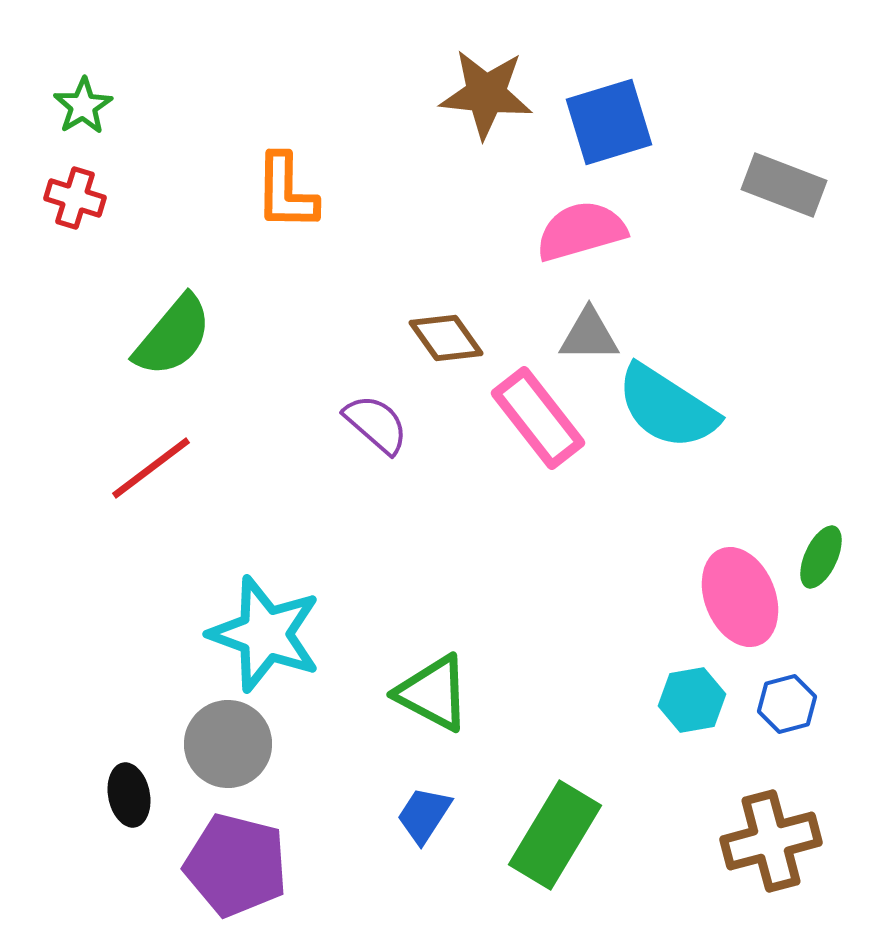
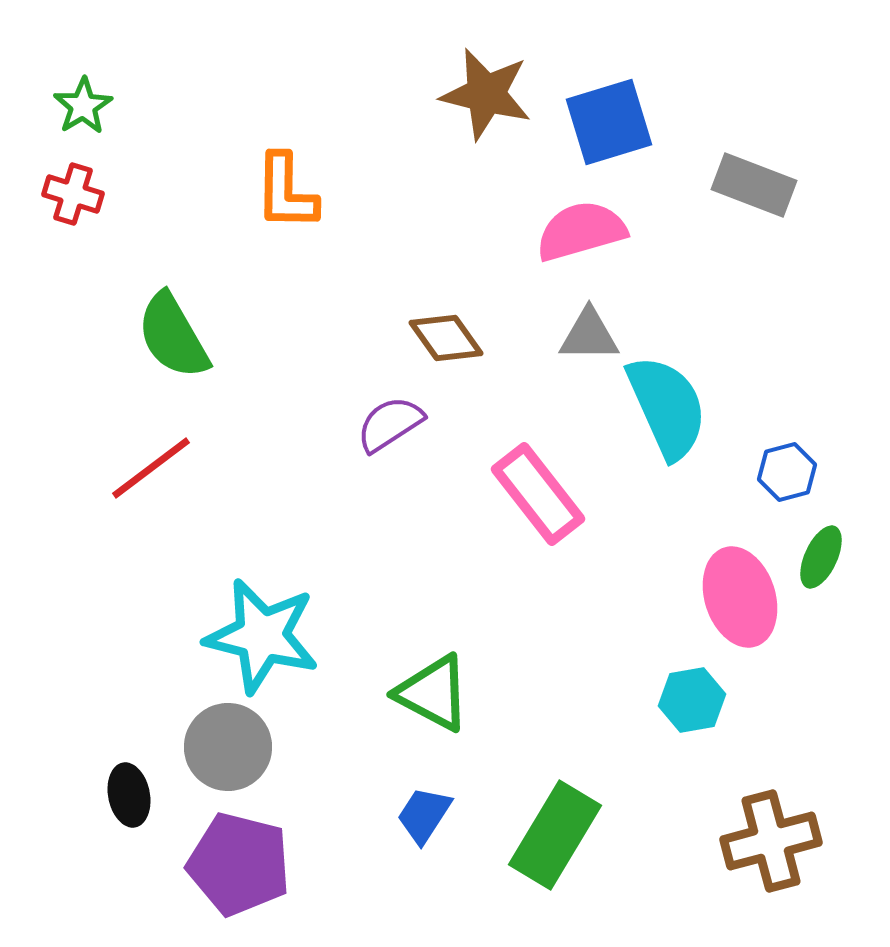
brown star: rotated 8 degrees clockwise
gray rectangle: moved 30 px left
red cross: moved 2 px left, 4 px up
green semicircle: rotated 110 degrees clockwise
cyan semicircle: rotated 147 degrees counterclockwise
pink rectangle: moved 76 px down
purple semicircle: moved 14 px right; rotated 74 degrees counterclockwise
pink ellipse: rotated 4 degrees clockwise
cyan star: moved 3 px left, 2 px down; rotated 6 degrees counterclockwise
blue hexagon: moved 232 px up
gray circle: moved 3 px down
purple pentagon: moved 3 px right, 1 px up
